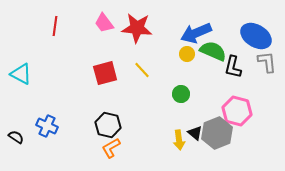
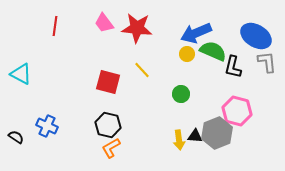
red square: moved 3 px right, 9 px down; rotated 30 degrees clockwise
black triangle: moved 3 px down; rotated 35 degrees counterclockwise
